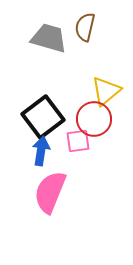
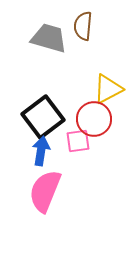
brown semicircle: moved 2 px left, 1 px up; rotated 8 degrees counterclockwise
yellow triangle: moved 2 px right, 2 px up; rotated 12 degrees clockwise
pink semicircle: moved 5 px left, 1 px up
